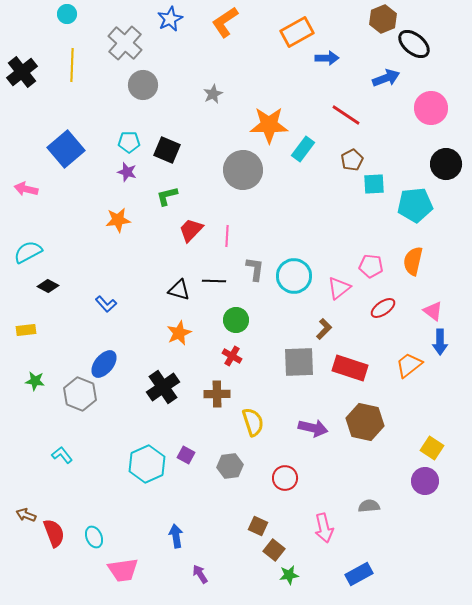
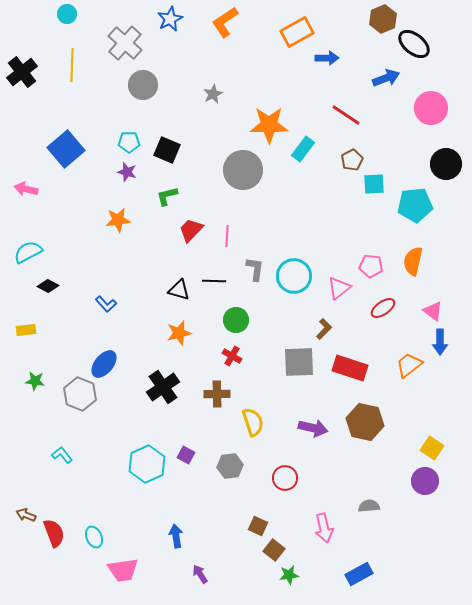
orange star at (179, 333): rotated 10 degrees clockwise
